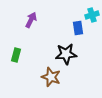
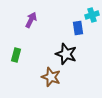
black star: rotated 25 degrees clockwise
